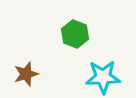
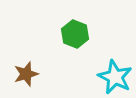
cyan star: moved 12 px right; rotated 28 degrees clockwise
